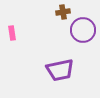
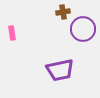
purple circle: moved 1 px up
